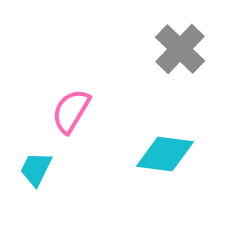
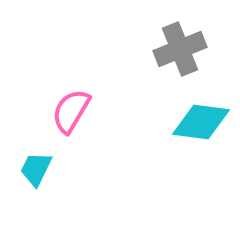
gray cross: rotated 24 degrees clockwise
cyan diamond: moved 36 px right, 32 px up
